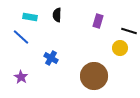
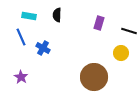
cyan rectangle: moved 1 px left, 1 px up
purple rectangle: moved 1 px right, 2 px down
blue line: rotated 24 degrees clockwise
yellow circle: moved 1 px right, 5 px down
blue cross: moved 8 px left, 10 px up
brown circle: moved 1 px down
